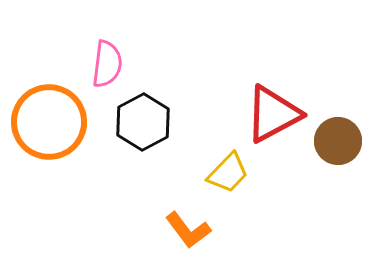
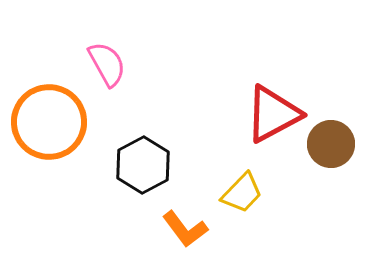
pink semicircle: rotated 36 degrees counterclockwise
black hexagon: moved 43 px down
brown circle: moved 7 px left, 3 px down
yellow trapezoid: moved 14 px right, 20 px down
orange L-shape: moved 3 px left, 1 px up
